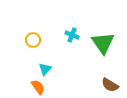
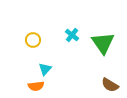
cyan cross: rotated 16 degrees clockwise
orange semicircle: moved 2 px left, 1 px up; rotated 119 degrees clockwise
